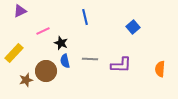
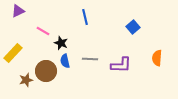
purple triangle: moved 2 px left
pink line: rotated 56 degrees clockwise
yellow rectangle: moved 1 px left
orange semicircle: moved 3 px left, 11 px up
